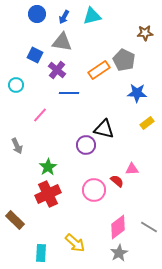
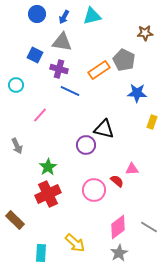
purple cross: moved 2 px right, 1 px up; rotated 24 degrees counterclockwise
blue line: moved 1 px right, 2 px up; rotated 24 degrees clockwise
yellow rectangle: moved 5 px right, 1 px up; rotated 32 degrees counterclockwise
